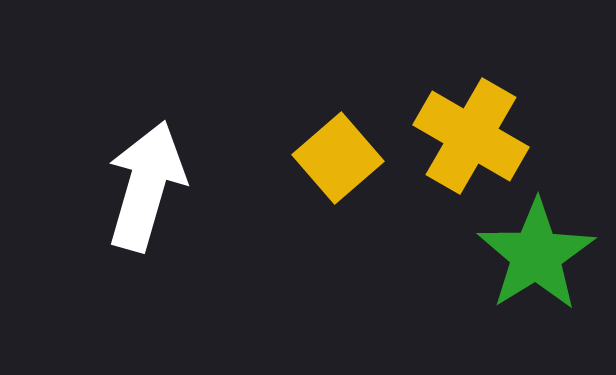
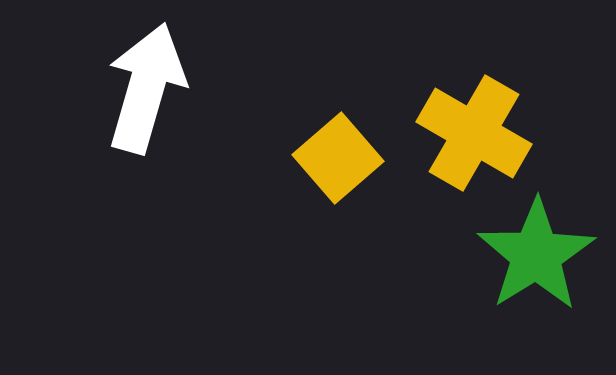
yellow cross: moved 3 px right, 3 px up
white arrow: moved 98 px up
